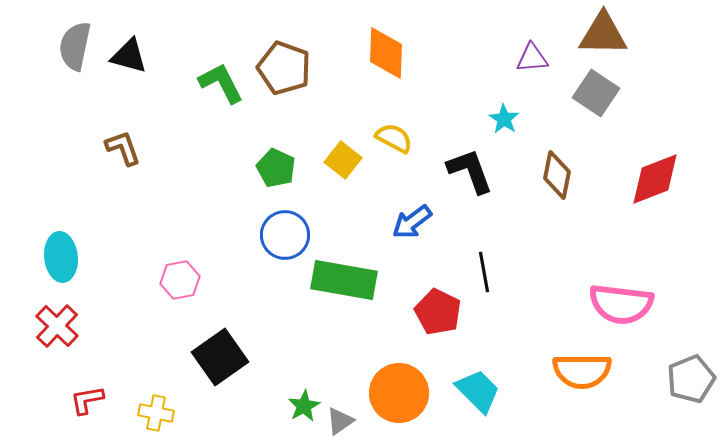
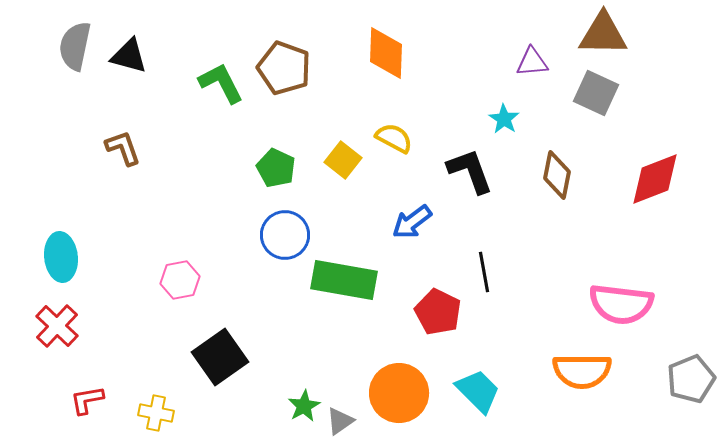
purple triangle: moved 4 px down
gray square: rotated 9 degrees counterclockwise
